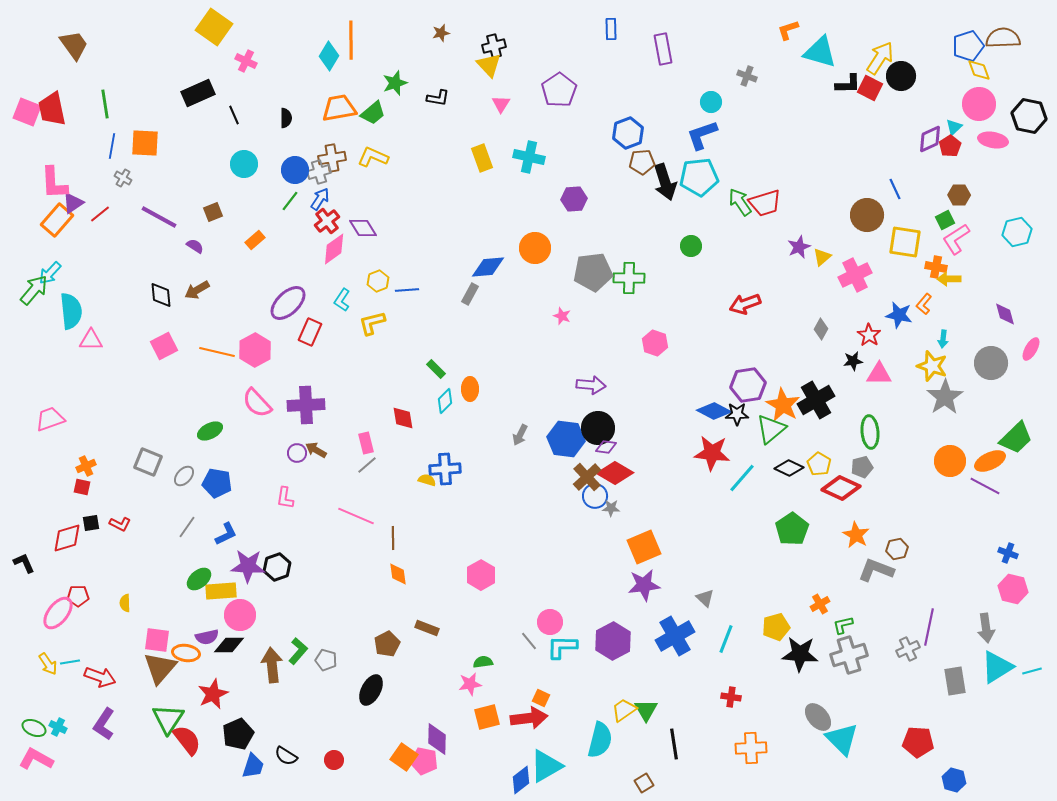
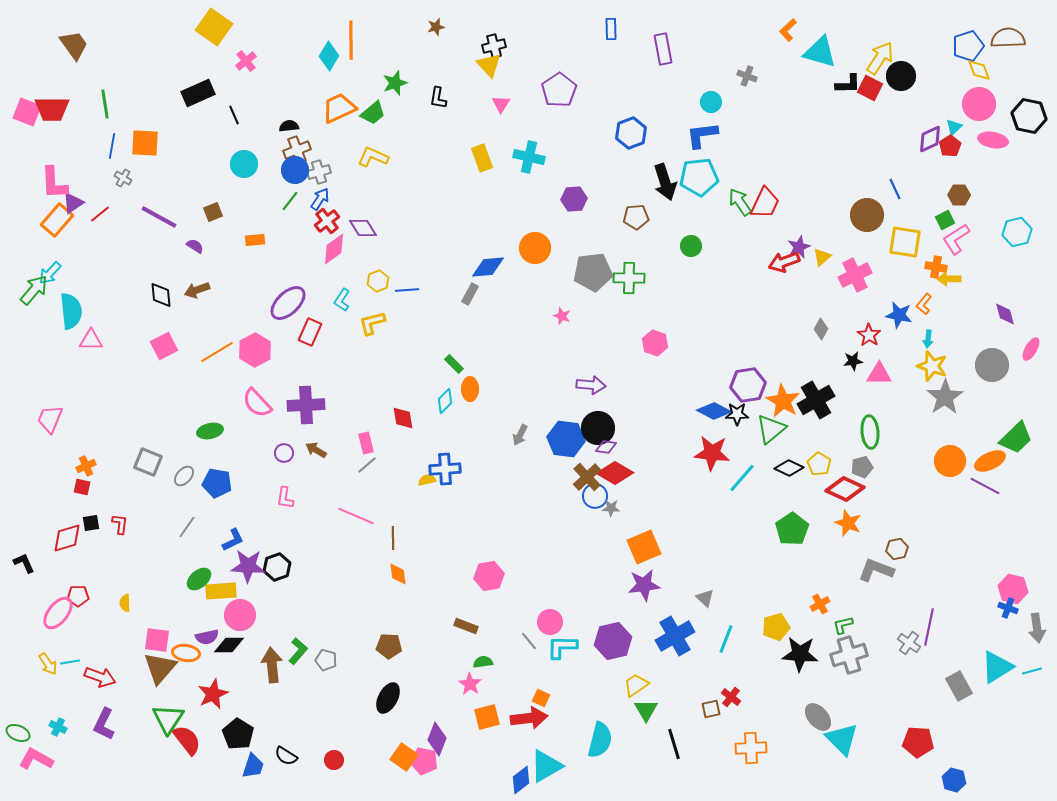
orange L-shape at (788, 30): rotated 25 degrees counterclockwise
brown star at (441, 33): moved 5 px left, 6 px up
brown semicircle at (1003, 38): moved 5 px right
pink cross at (246, 61): rotated 25 degrees clockwise
black L-shape at (438, 98): rotated 90 degrees clockwise
orange trapezoid at (339, 108): rotated 15 degrees counterclockwise
red trapezoid at (52, 109): rotated 78 degrees counterclockwise
black semicircle at (286, 118): moved 3 px right, 8 px down; rotated 96 degrees counterclockwise
blue hexagon at (628, 133): moved 3 px right
blue L-shape at (702, 135): rotated 12 degrees clockwise
brown cross at (332, 158): moved 35 px left, 8 px up; rotated 12 degrees counterclockwise
brown pentagon at (642, 162): moved 6 px left, 55 px down
red trapezoid at (765, 203): rotated 48 degrees counterclockwise
orange rectangle at (255, 240): rotated 36 degrees clockwise
brown arrow at (197, 290): rotated 10 degrees clockwise
red arrow at (745, 304): moved 39 px right, 42 px up
cyan arrow at (943, 339): moved 15 px left
orange line at (217, 352): rotated 44 degrees counterclockwise
gray circle at (991, 363): moved 1 px right, 2 px down
green rectangle at (436, 369): moved 18 px right, 5 px up
orange star at (783, 405): moved 4 px up
pink trapezoid at (50, 419): rotated 48 degrees counterclockwise
green ellipse at (210, 431): rotated 15 degrees clockwise
purple circle at (297, 453): moved 13 px left
yellow semicircle at (427, 480): rotated 30 degrees counterclockwise
red diamond at (841, 488): moved 4 px right, 1 px down
red L-shape at (120, 524): rotated 110 degrees counterclockwise
blue L-shape at (226, 534): moved 7 px right, 6 px down
orange star at (856, 535): moved 8 px left, 12 px up; rotated 8 degrees counterclockwise
blue cross at (1008, 553): moved 55 px down
pink hexagon at (481, 575): moved 8 px right, 1 px down; rotated 20 degrees clockwise
brown rectangle at (427, 628): moved 39 px right, 2 px up
gray arrow at (986, 628): moved 51 px right
purple hexagon at (613, 641): rotated 15 degrees clockwise
brown pentagon at (387, 644): moved 2 px right, 2 px down; rotated 30 degrees clockwise
gray cross at (908, 649): moved 1 px right, 6 px up; rotated 30 degrees counterclockwise
gray rectangle at (955, 681): moved 4 px right, 5 px down; rotated 20 degrees counterclockwise
pink star at (470, 684): rotated 30 degrees counterclockwise
black ellipse at (371, 690): moved 17 px right, 8 px down
red cross at (731, 697): rotated 30 degrees clockwise
yellow trapezoid at (624, 710): moved 12 px right, 25 px up
purple L-shape at (104, 724): rotated 8 degrees counterclockwise
green ellipse at (34, 728): moved 16 px left, 5 px down
black pentagon at (238, 734): rotated 16 degrees counterclockwise
purple diamond at (437, 739): rotated 20 degrees clockwise
black line at (674, 744): rotated 8 degrees counterclockwise
brown square at (644, 783): moved 67 px right, 74 px up; rotated 18 degrees clockwise
